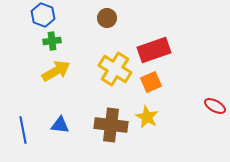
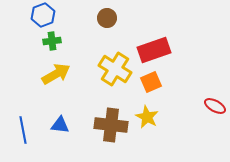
blue hexagon: rotated 20 degrees clockwise
yellow arrow: moved 3 px down
